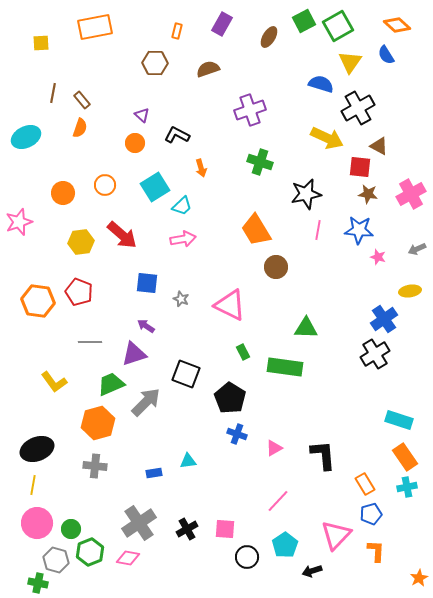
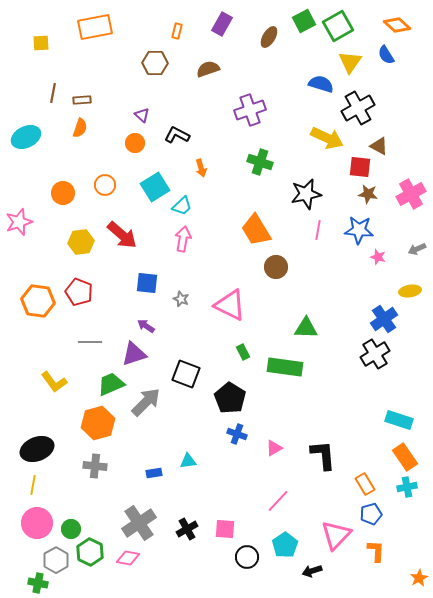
brown rectangle at (82, 100): rotated 54 degrees counterclockwise
pink arrow at (183, 239): rotated 70 degrees counterclockwise
green hexagon at (90, 552): rotated 12 degrees counterclockwise
gray hexagon at (56, 560): rotated 15 degrees clockwise
